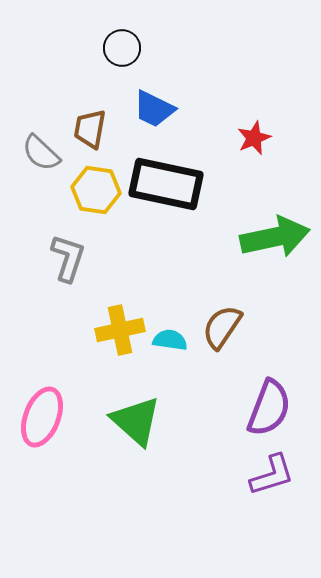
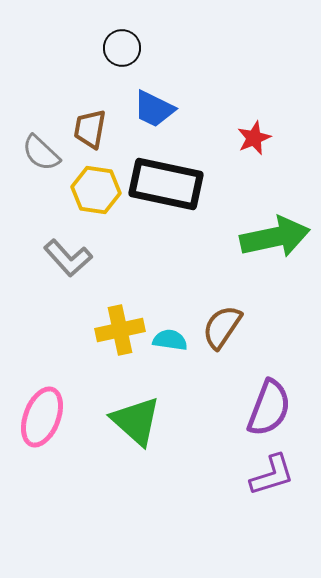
gray L-shape: rotated 120 degrees clockwise
